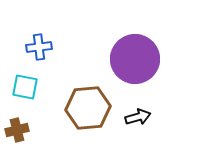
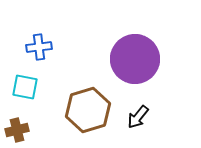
brown hexagon: moved 2 px down; rotated 12 degrees counterclockwise
black arrow: rotated 145 degrees clockwise
